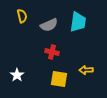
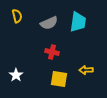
yellow semicircle: moved 5 px left
gray semicircle: moved 2 px up
white star: moved 1 px left
